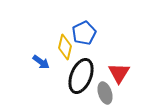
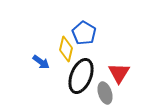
blue pentagon: rotated 15 degrees counterclockwise
yellow diamond: moved 1 px right, 2 px down
